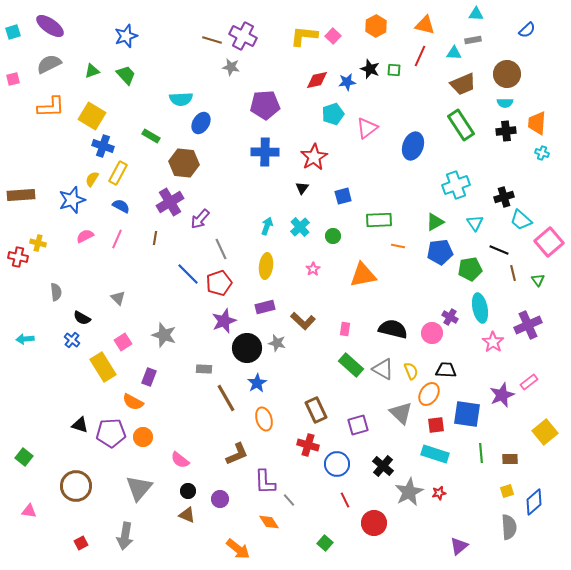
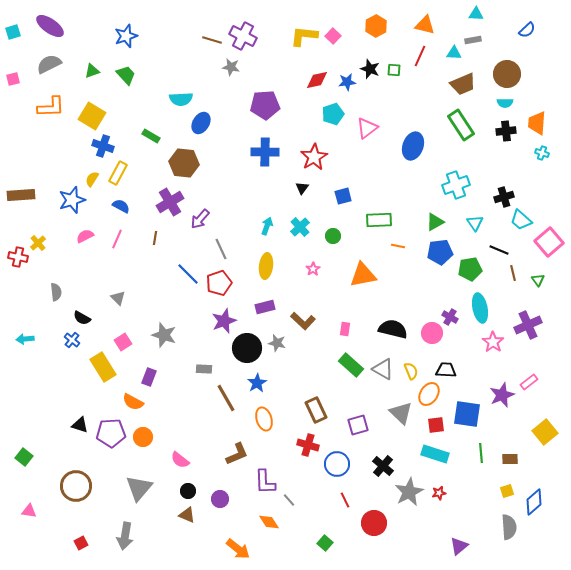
yellow cross at (38, 243): rotated 35 degrees clockwise
